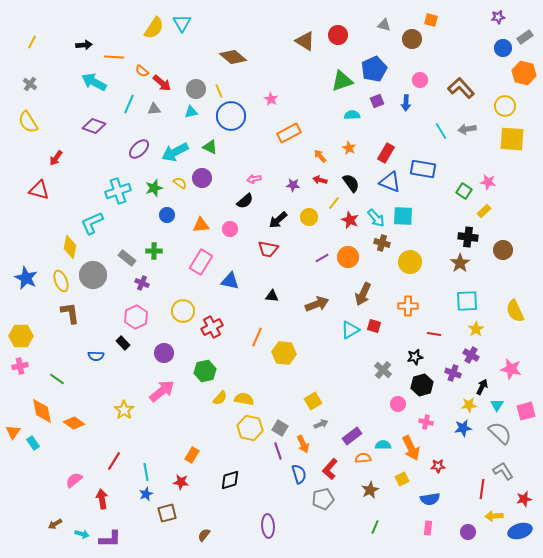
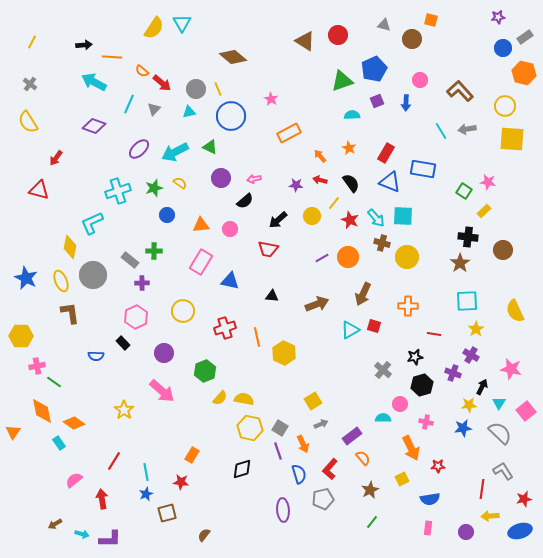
orange line at (114, 57): moved 2 px left
brown L-shape at (461, 88): moved 1 px left, 3 px down
yellow line at (219, 91): moved 1 px left, 2 px up
gray triangle at (154, 109): rotated 40 degrees counterclockwise
cyan triangle at (191, 112): moved 2 px left
purple circle at (202, 178): moved 19 px right
purple star at (293, 185): moved 3 px right
yellow circle at (309, 217): moved 3 px right, 1 px up
gray rectangle at (127, 258): moved 3 px right, 2 px down
yellow circle at (410, 262): moved 3 px left, 5 px up
purple cross at (142, 283): rotated 24 degrees counterclockwise
red cross at (212, 327): moved 13 px right, 1 px down; rotated 10 degrees clockwise
orange line at (257, 337): rotated 36 degrees counterclockwise
yellow hexagon at (284, 353): rotated 20 degrees clockwise
pink cross at (20, 366): moved 17 px right
green hexagon at (205, 371): rotated 10 degrees counterclockwise
green line at (57, 379): moved 3 px left, 3 px down
pink arrow at (162, 391): rotated 80 degrees clockwise
pink circle at (398, 404): moved 2 px right
cyan triangle at (497, 405): moved 2 px right, 2 px up
pink square at (526, 411): rotated 24 degrees counterclockwise
cyan rectangle at (33, 443): moved 26 px right
cyan semicircle at (383, 445): moved 27 px up
orange semicircle at (363, 458): rotated 56 degrees clockwise
black diamond at (230, 480): moved 12 px right, 11 px up
yellow arrow at (494, 516): moved 4 px left
purple ellipse at (268, 526): moved 15 px right, 16 px up
green line at (375, 527): moved 3 px left, 5 px up; rotated 16 degrees clockwise
purple circle at (468, 532): moved 2 px left
